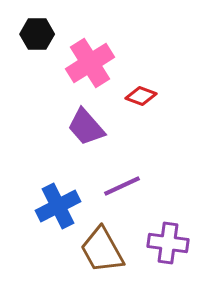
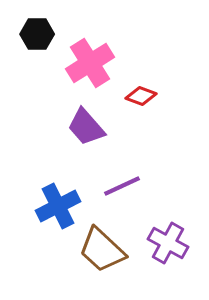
purple cross: rotated 21 degrees clockwise
brown trapezoid: rotated 18 degrees counterclockwise
